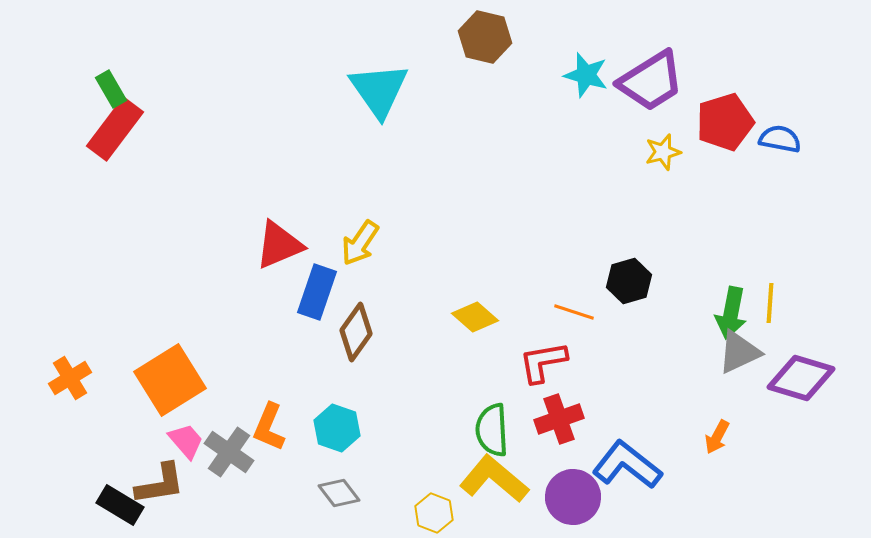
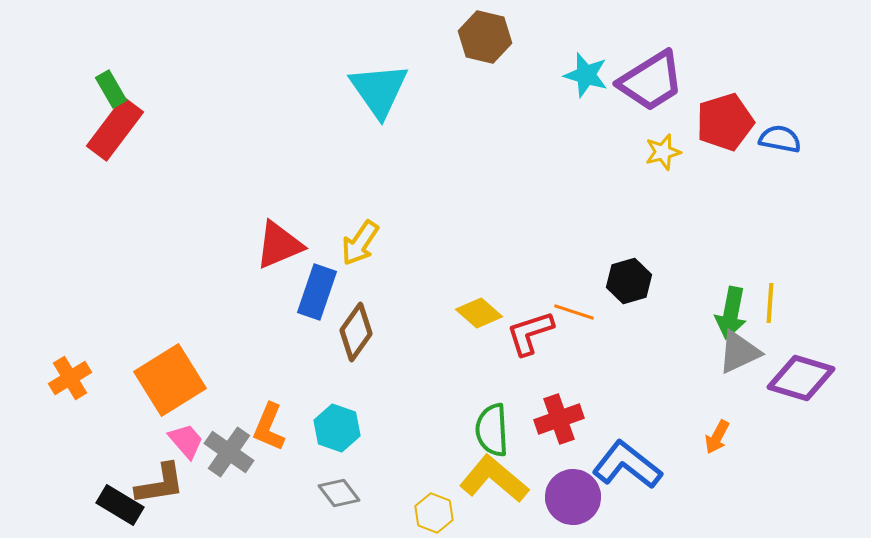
yellow diamond: moved 4 px right, 4 px up
red L-shape: moved 13 px left, 29 px up; rotated 8 degrees counterclockwise
